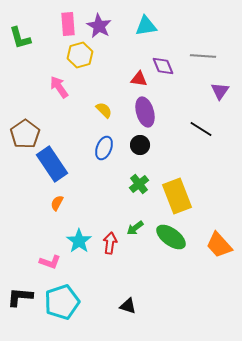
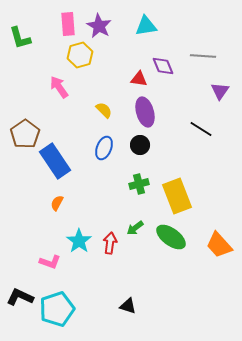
blue rectangle: moved 3 px right, 3 px up
green cross: rotated 24 degrees clockwise
black L-shape: rotated 20 degrees clockwise
cyan pentagon: moved 5 px left, 7 px down
